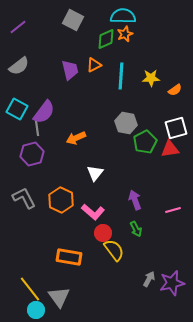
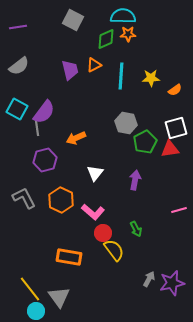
purple line: rotated 30 degrees clockwise
orange star: moved 3 px right; rotated 21 degrees clockwise
purple hexagon: moved 13 px right, 6 px down
purple arrow: moved 20 px up; rotated 30 degrees clockwise
pink line: moved 6 px right
cyan circle: moved 1 px down
